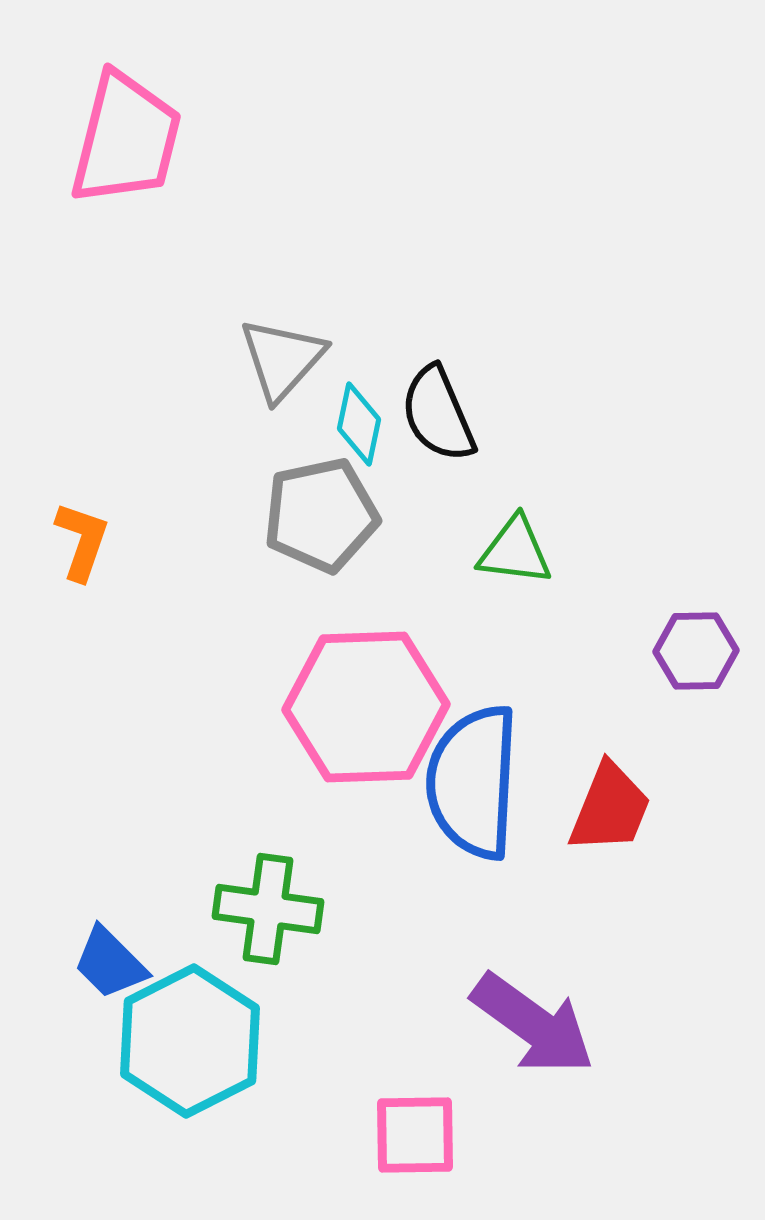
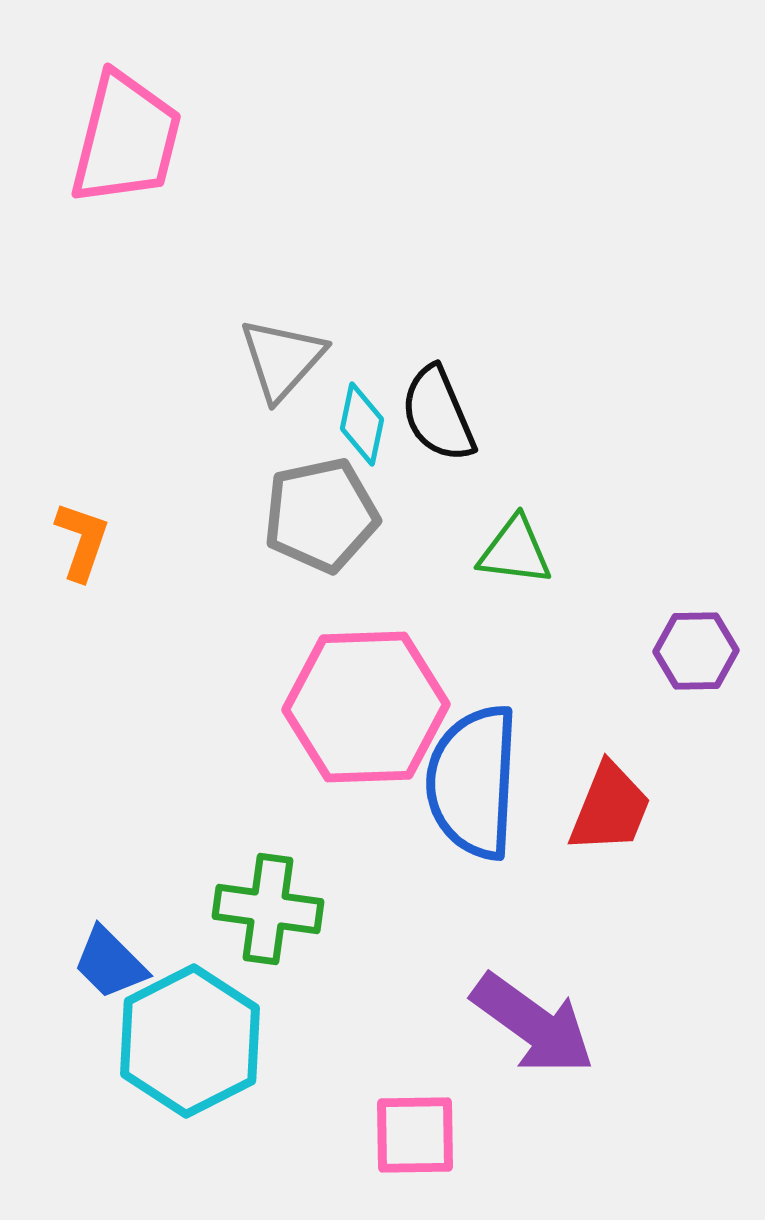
cyan diamond: moved 3 px right
